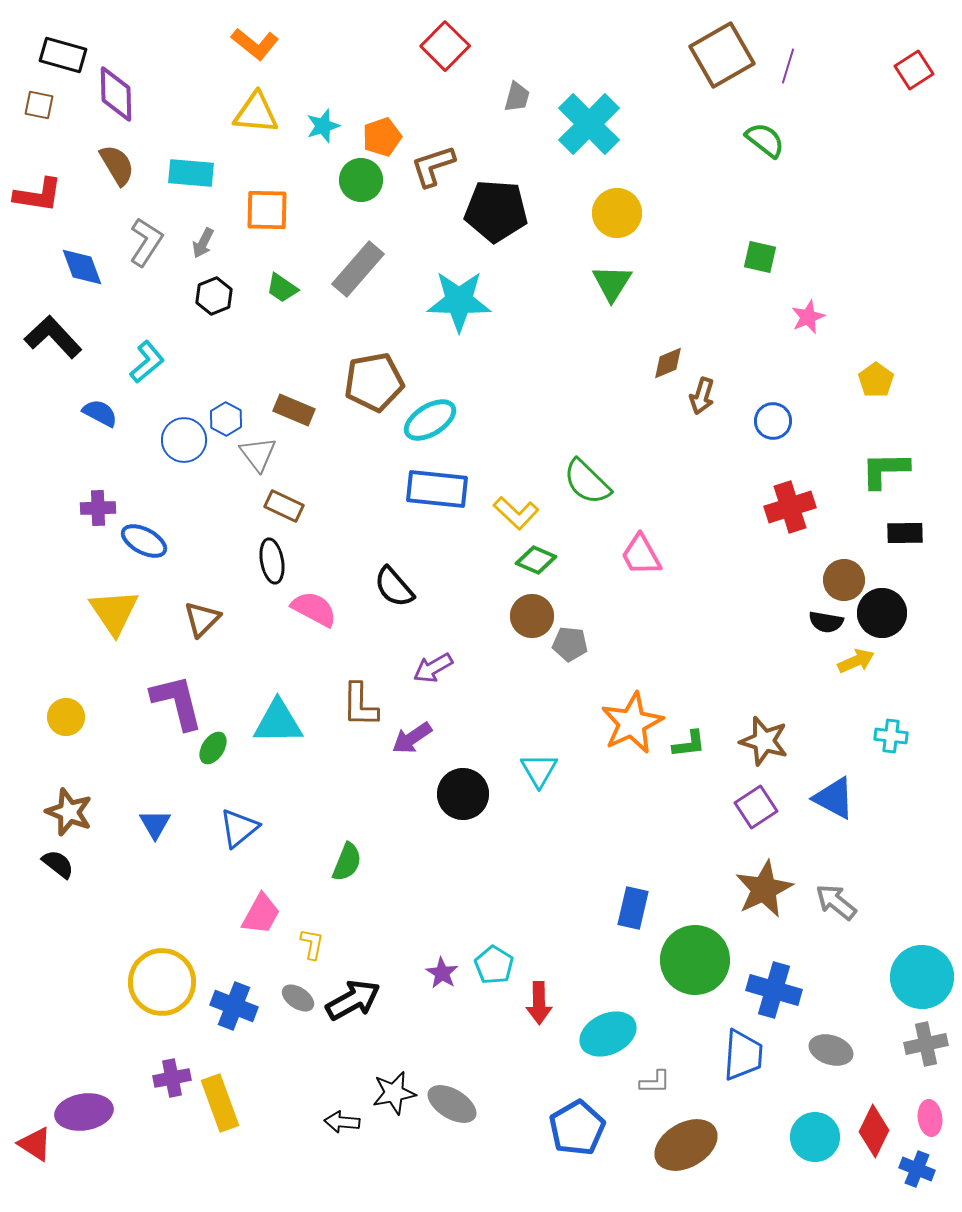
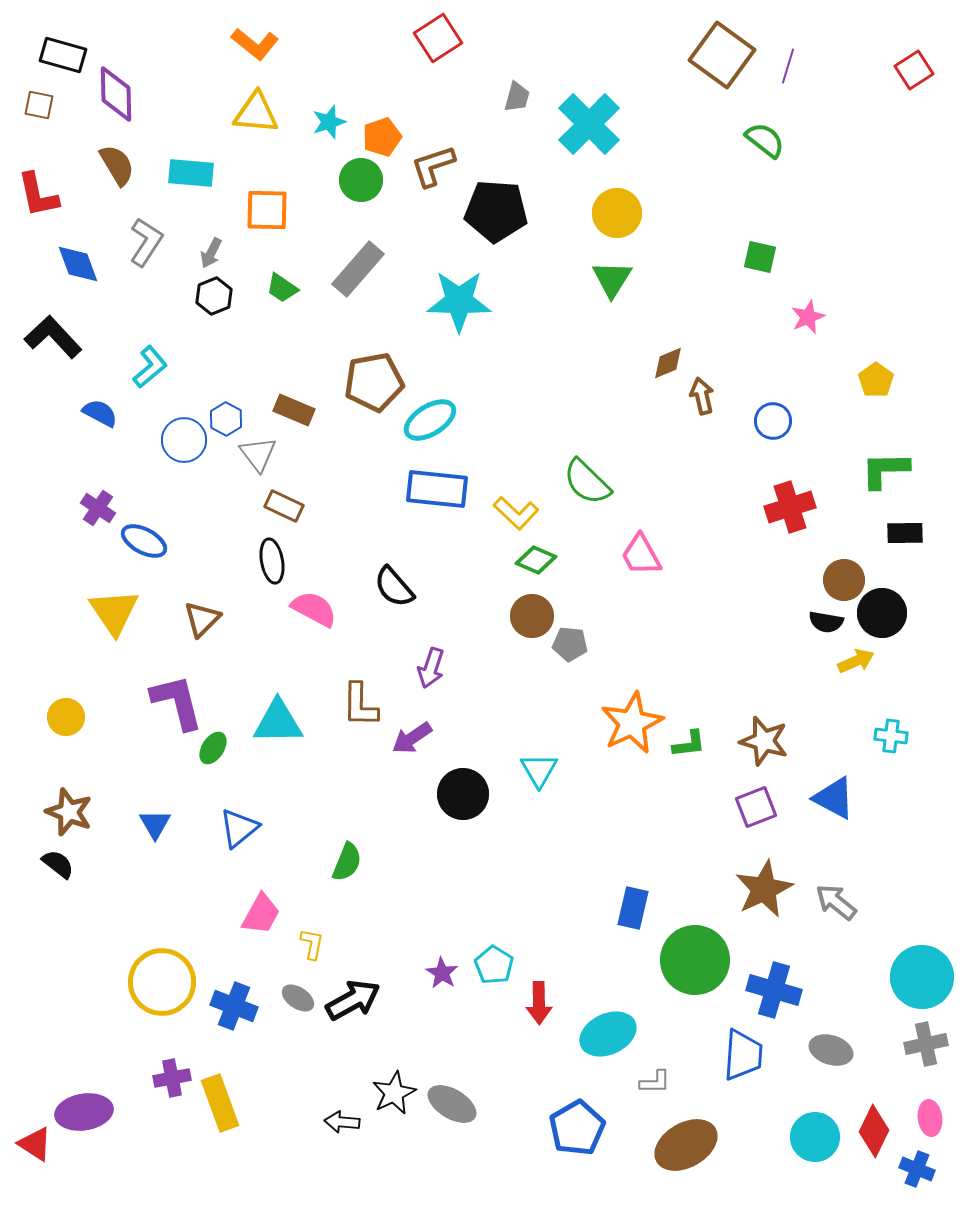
red square at (445, 46): moved 7 px left, 8 px up; rotated 12 degrees clockwise
brown square at (722, 55): rotated 24 degrees counterclockwise
cyan star at (323, 126): moved 6 px right, 4 px up
red L-shape at (38, 195): rotated 69 degrees clockwise
gray arrow at (203, 243): moved 8 px right, 10 px down
blue diamond at (82, 267): moved 4 px left, 3 px up
green triangle at (612, 283): moved 4 px up
cyan L-shape at (147, 362): moved 3 px right, 5 px down
brown arrow at (702, 396): rotated 150 degrees clockwise
purple cross at (98, 508): rotated 36 degrees clockwise
purple arrow at (433, 668): moved 2 px left; rotated 42 degrees counterclockwise
purple square at (756, 807): rotated 12 degrees clockwise
black star at (394, 1093): rotated 15 degrees counterclockwise
